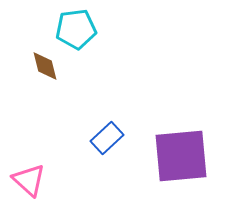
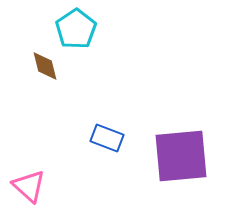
cyan pentagon: rotated 27 degrees counterclockwise
blue rectangle: rotated 64 degrees clockwise
pink triangle: moved 6 px down
